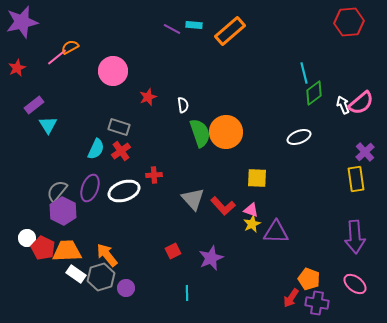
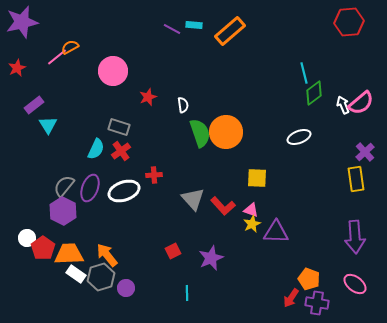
gray semicircle at (57, 191): moved 7 px right, 5 px up
red pentagon at (43, 248): rotated 10 degrees clockwise
orange trapezoid at (67, 251): moved 2 px right, 3 px down
